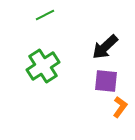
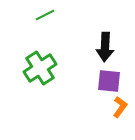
black arrow: rotated 44 degrees counterclockwise
green cross: moved 3 px left, 2 px down
purple square: moved 3 px right
